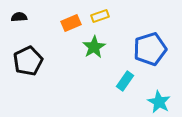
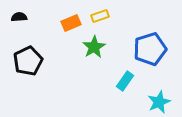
cyan star: rotated 20 degrees clockwise
